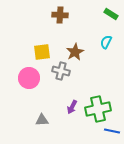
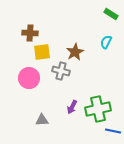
brown cross: moved 30 px left, 18 px down
blue line: moved 1 px right
